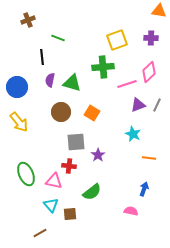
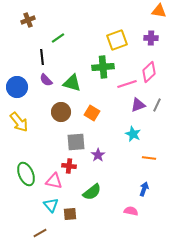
green line: rotated 56 degrees counterclockwise
purple semicircle: moved 4 px left; rotated 56 degrees counterclockwise
